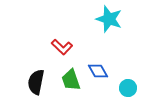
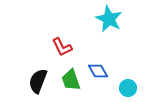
cyan star: rotated 8 degrees clockwise
red L-shape: rotated 20 degrees clockwise
black semicircle: moved 2 px right, 1 px up; rotated 10 degrees clockwise
